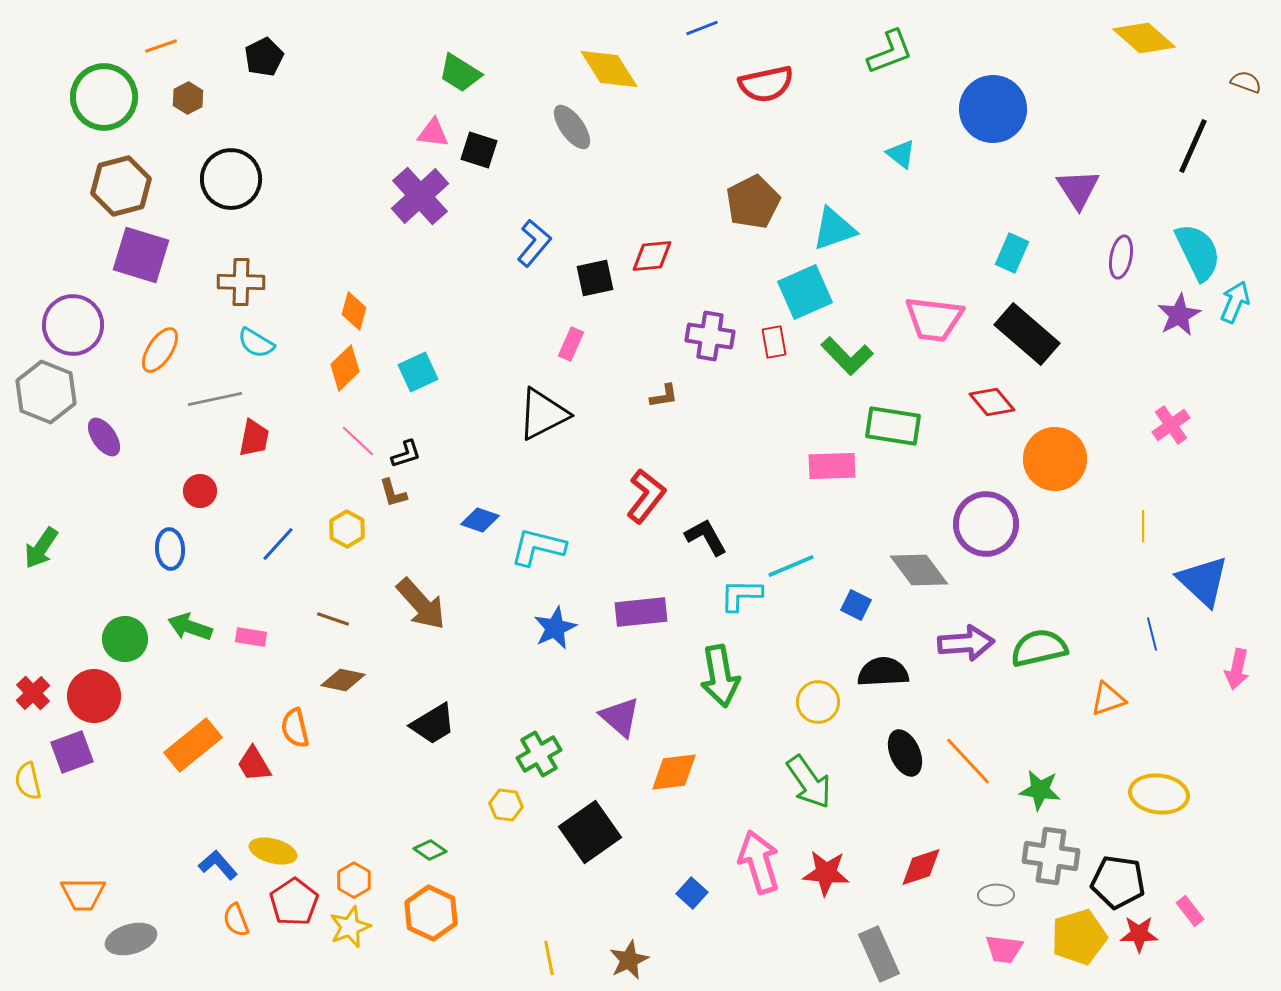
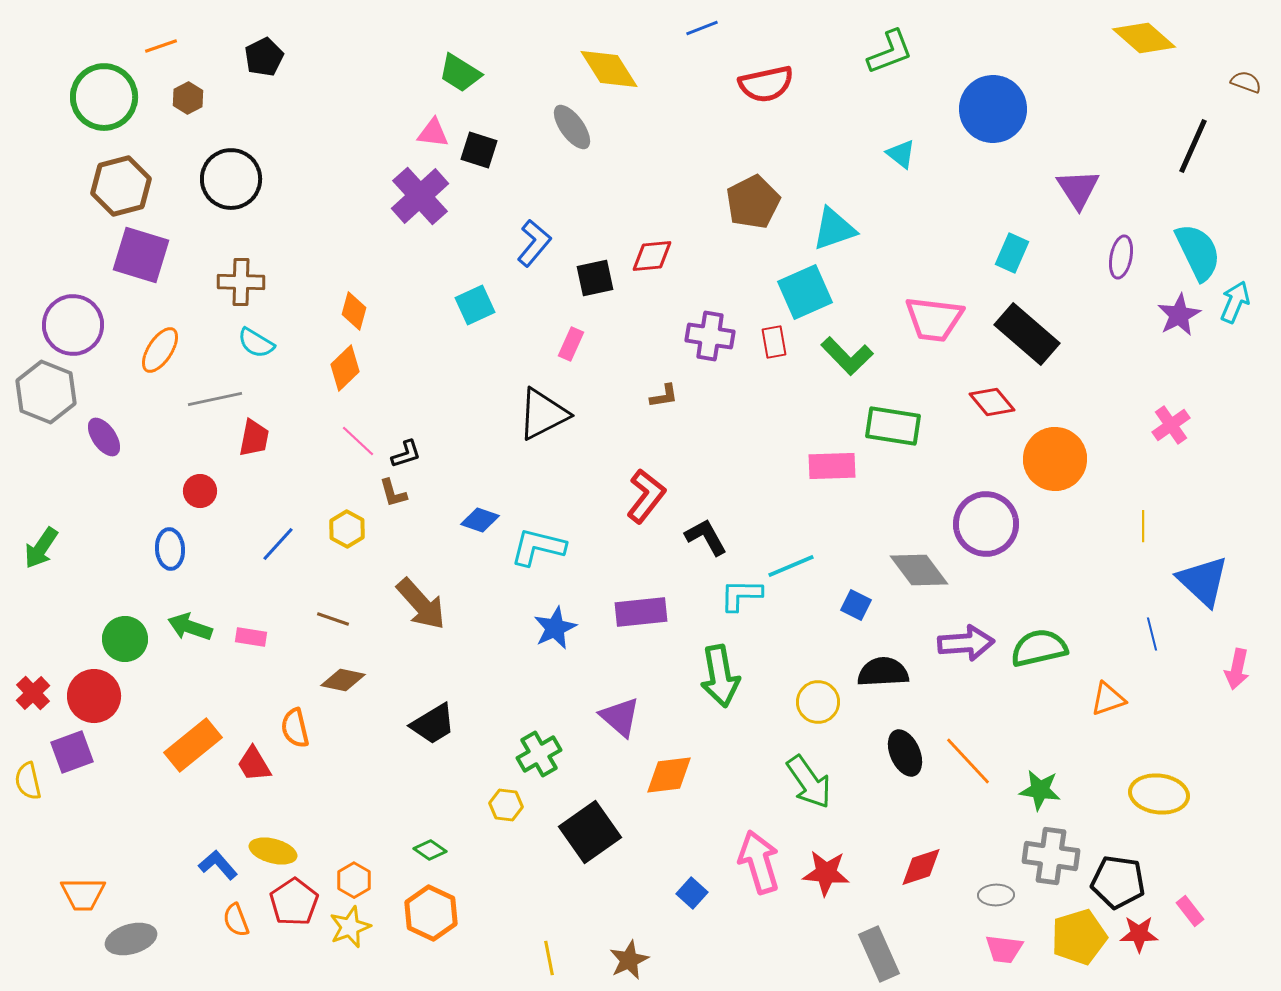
cyan square at (418, 372): moved 57 px right, 67 px up
orange diamond at (674, 772): moved 5 px left, 3 px down
